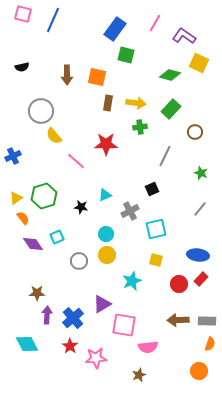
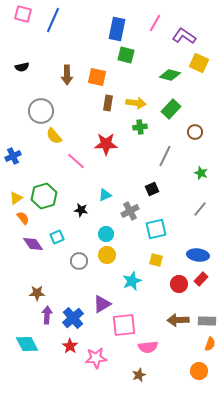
blue rectangle at (115, 29): moved 2 px right; rotated 25 degrees counterclockwise
black star at (81, 207): moved 3 px down
pink square at (124, 325): rotated 15 degrees counterclockwise
